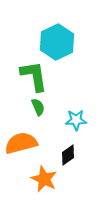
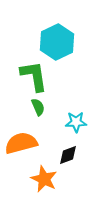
cyan star: moved 2 px down
black diamond: rotated 15 degrees clockwise
